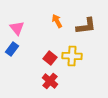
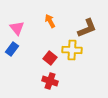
orange arrow: moved 7 px left
brown L-shape: moved 1 px right, 2 px down; rotated 15 degrees counterclockwise
yellow cross: moved 6 px up
red cross: rotated 21 degrees counterclockwise
